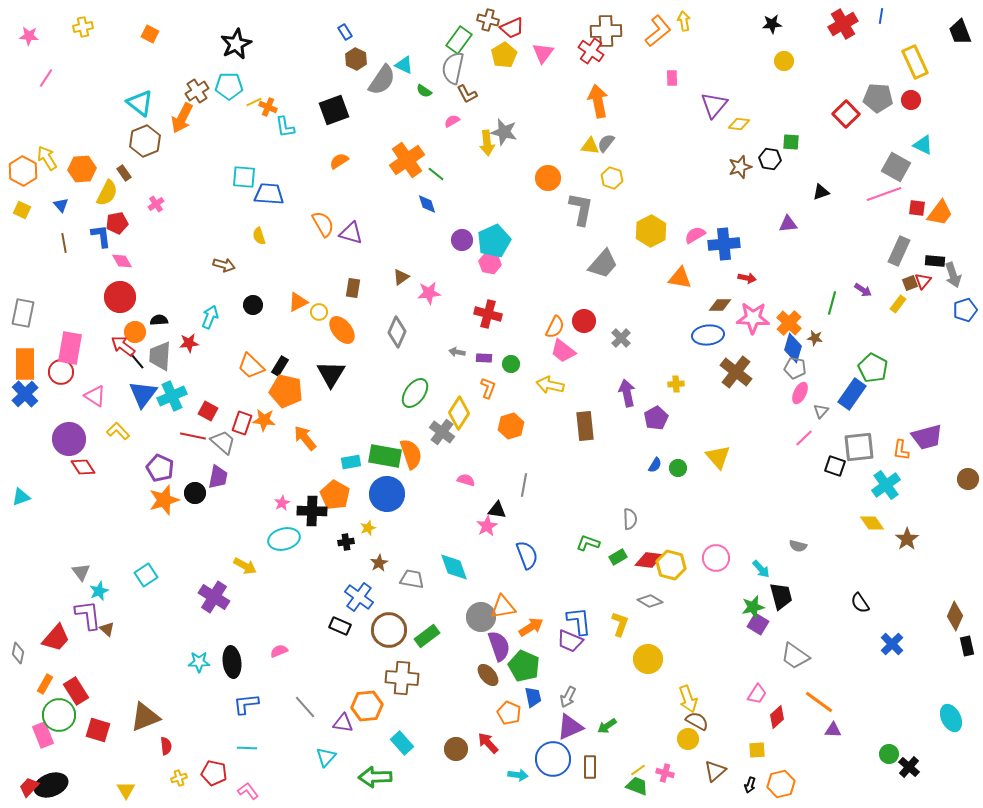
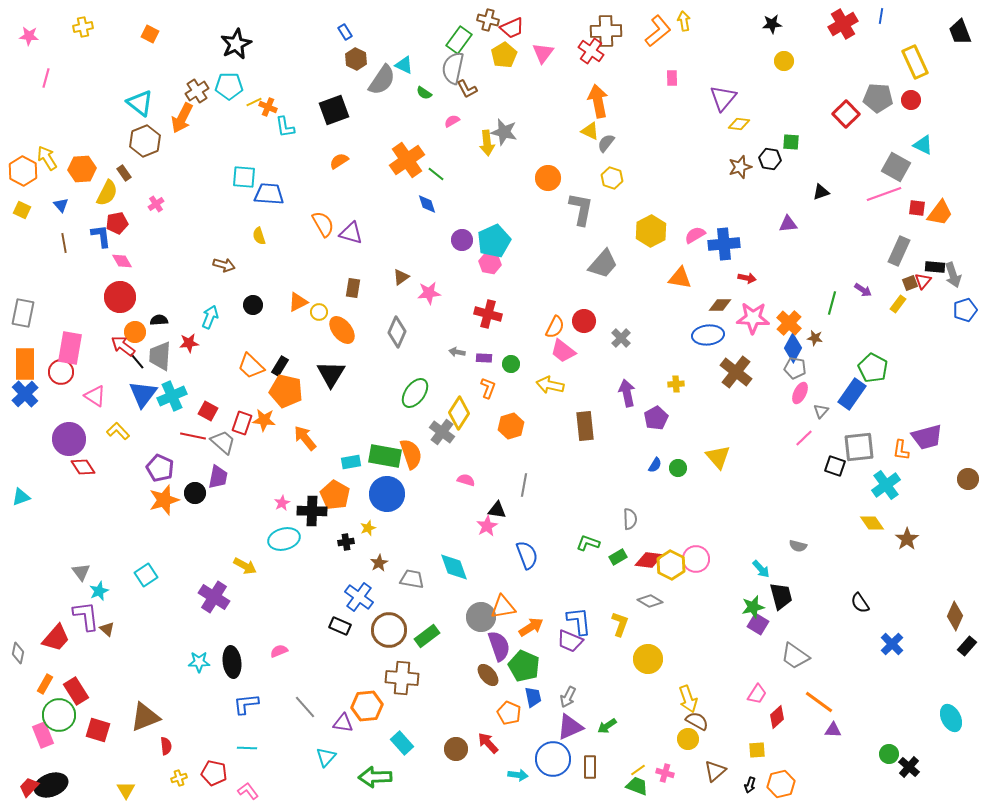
pink line at (46, 78): rotated 18 degrees counterclockwise
green semicircle at (424, 91): moved 2 px down
brown L-shape at (467, 94): moved 5 px up
purple triangle at (714, 105): moved 9 px right, 7 px up
yellow triangle at (590, 146): moved 15 px up; rotated 18 degrees clockwise
black rectangle at (935, 261): moved 6 px down
blue diamond at (793, 348): rotated 12 degrees clockwise
pink circle at (716, 558): moved 20 px left, 1 px down
yellow hexagon at (671, 565): rotated 12 degrees clockwise
purple L-shape at (88, 615): moved 2 px left, 1 px down
black rectangle at (967, 646): rotated 54 degrees clockwise
